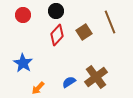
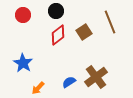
red diamond: moved 1 px right; rotated 10 degrees clockwise
